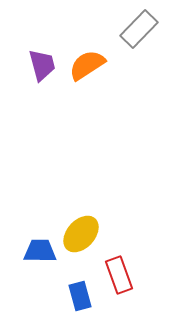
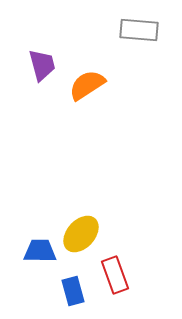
gray rectangle: moved 1 px down; rotated 51 degrees clockwise
orange semicircle: moved 20 px down
red rectangle: moved 4 px left
blue rectangle: moved 7 px left, 5 px up
